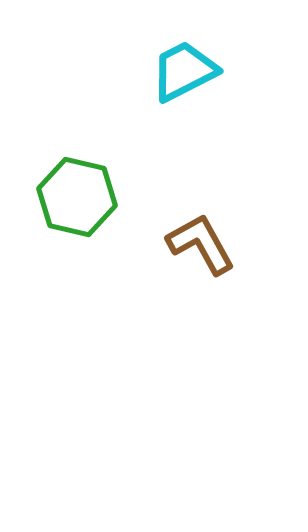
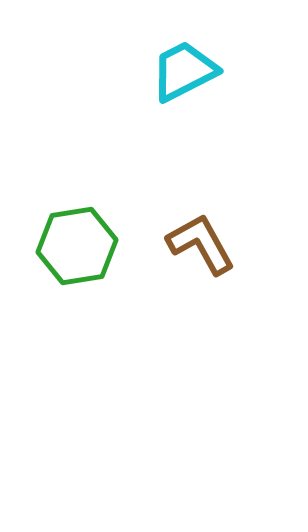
green hexagon: moved 49 px down; rotated 22 degrees counterclockwise
